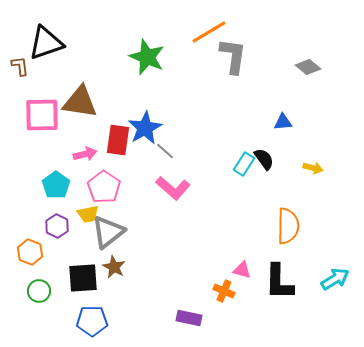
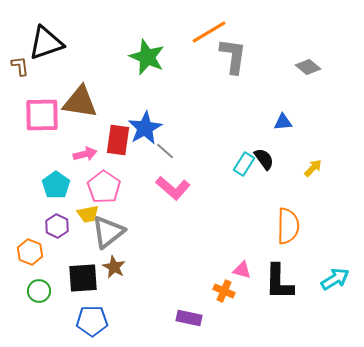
yellow arrow: rotated 60 degrees counterclockwise
